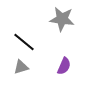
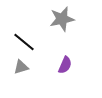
gray star: rotated 20 degrees counterclockwise
purple semicircle: moved 1 px right, 1 px up
